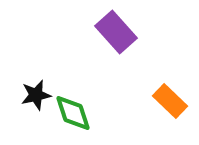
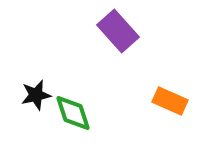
purple rectangle: moved 2 px right, 1 px up
orange rectangle: rotated 20 degrees counterclockwise
